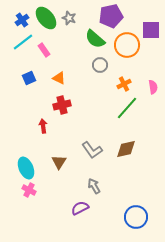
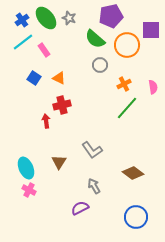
blue square: moved 5 px right; rotated 32 degrees counterclockwise
red arrow: moved 3 px right, 5 px up
brown diamond: moved 7 px right, 24 px down; rotated 50 degrees clockwise
